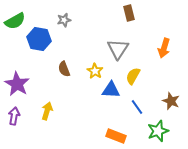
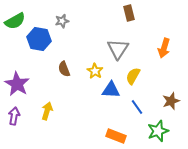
gray star: moved 2 px left, 1 px down
brown star: rotated 30 degrees clockwise
